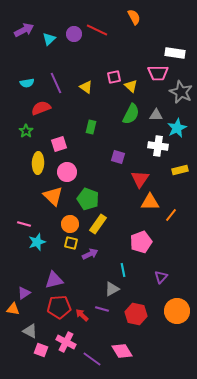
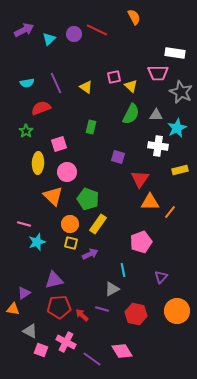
orange line at (171, 215): moved 1 px left, 3 px up
